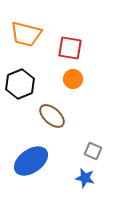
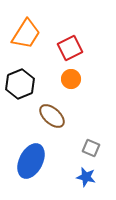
orange trapezoid: rotated 72 degrees counterclockwise
red square: rotated 35 degrees counterclockwise
orange circle: moved 2 px left
gray square: moved 2 px left, 3 px up
blue ellipse: rotated 28 degrees counterclockwise
blue star: moved 1 px right, 1 px up
